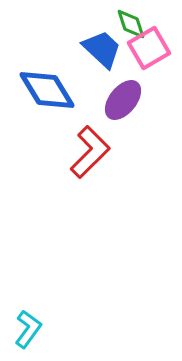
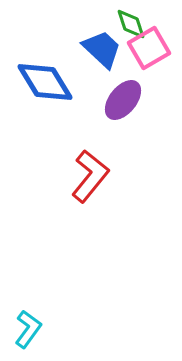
blue diamond: moved 2 px left, 8 px up
red L-shape: moved 24 px down; rotated 6 degrees counterclockwise
